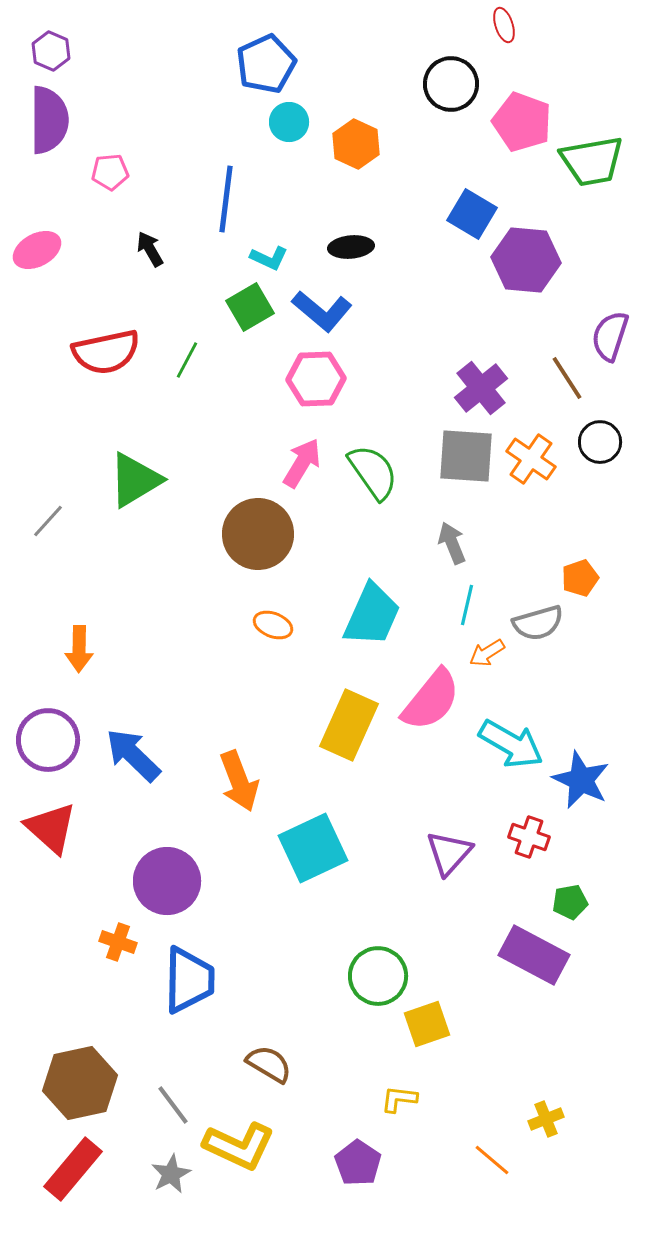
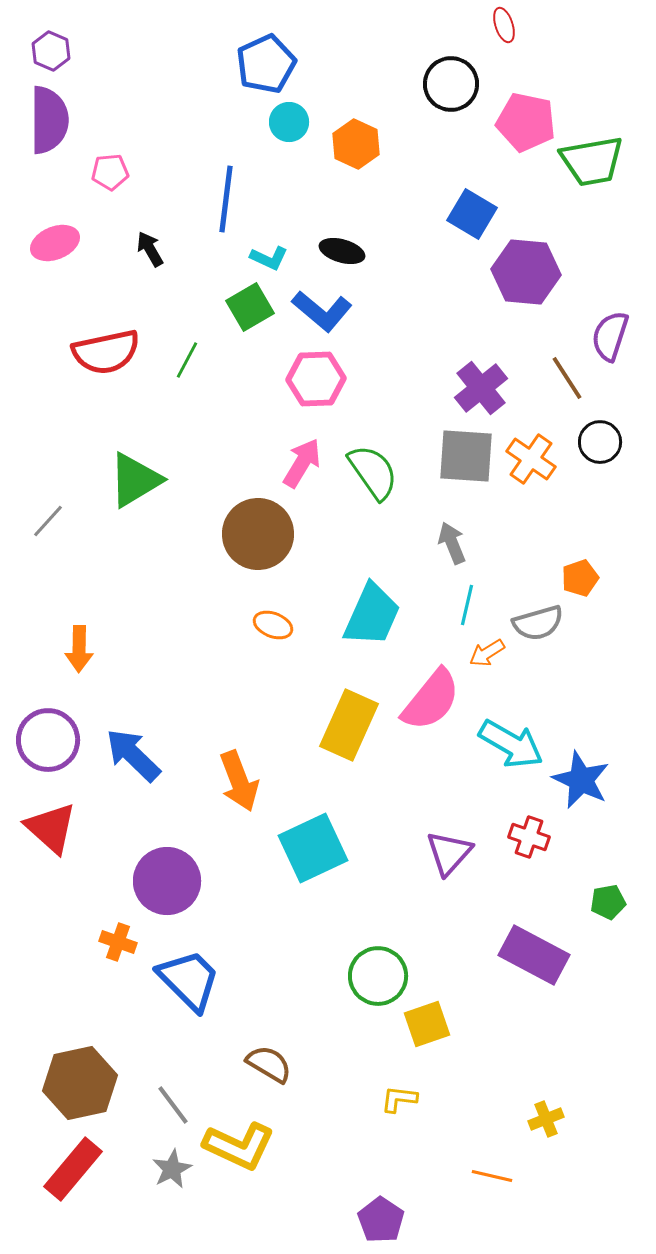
pink pentagon at (522, 122): moved 4 px right; rotated 8 degrees counterclockwise
black ellipse at (351, 247): moved 9 px left, 4 px down; rotated 21 degrees clockwise
pink ellipse at (37, 250): moved 18 px right, 7 px up; rotated 6 degrees clockwise
purple hexagon at (526, 260): moved 12 px down
green pentagon at (570, 902): moved 38 px right
blue trapezoid at (189, 980): rotated 46 degrees counterclockwise
orange line at (492, 1160): moved 16 px down; rotated 27 degrees counterclockwise
purple pentagon at (358, 1163): moved 23 px right, 57 px down
gray star at (171, 1174): moved 1 px right, 5 px up
